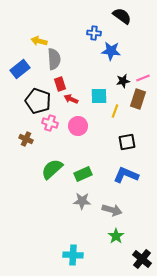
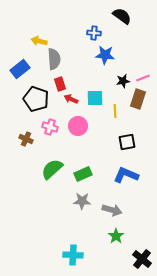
blue star: moved 6 px left, 4 px down
cyan square: moved 4 px left, 2 px down
black pentagon: moved 2 px left, 2 px up
yellow line: rotated 24 degrees counterclockwise
pink cross: moved 4 px down
